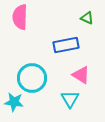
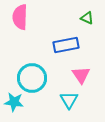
pink triangle: rotated 24 degrees clockwise
cyan triangle: moved 1 px left, 1 px down
